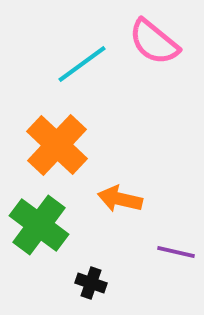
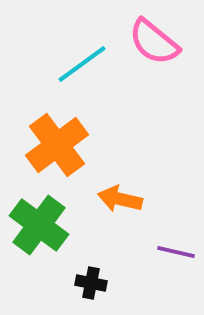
orange cross: rotated 10 degrees clockwise
black cross: rotated 8 degrees counterclockwise
